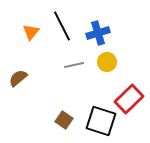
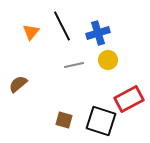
yellow circle: moved 1 px right, 2 px up
brown semicircle: moved 6 px down
red rectangle: rotated 16 degrees clockwise
brown square: rotated 18 degrees counterclockwise
